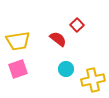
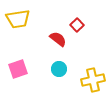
yellow trapezoid: moved 22 px up
cyan circle: moved 7 px left
